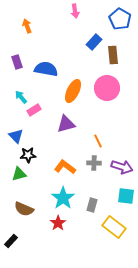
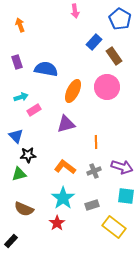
orange arrow: moved 7 px left, 1 px up
brown rectangle: moved 1 px right, 1 px down; rotated 30 degrees counterclockwise
pink circle: moved 1 px up
cyan arrow: rotated 112 degrees clockwise
orange line: moved 2 px left, 1 px down; rotated 24 degrees clockwise
gray cross: moved 8 px down; rotated 24 degrees counterclockwise
gray rectangle: rotated 56 degrees clockwise
red star: moved 1 px left
